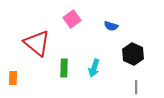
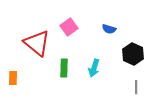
pink square: moved 3 px left, 8 px down
blue semicircle: moved 2 px left, 3 px down
